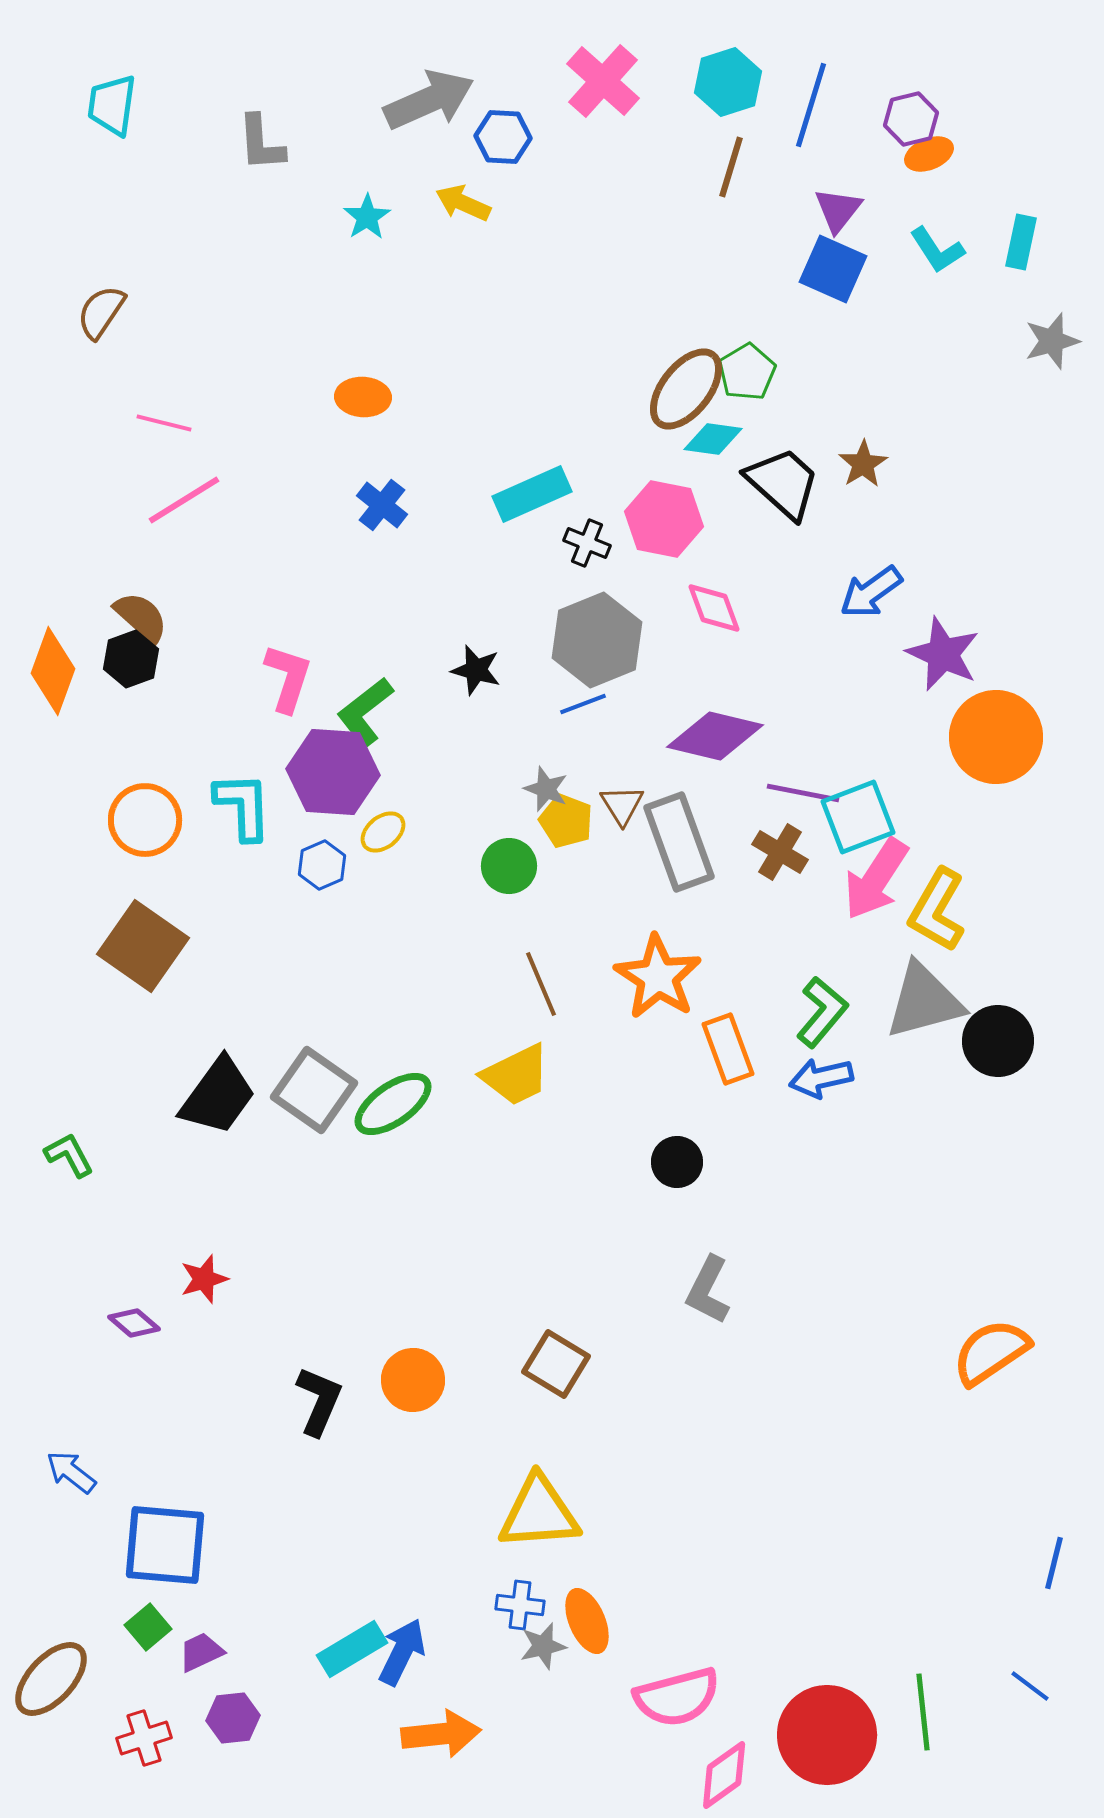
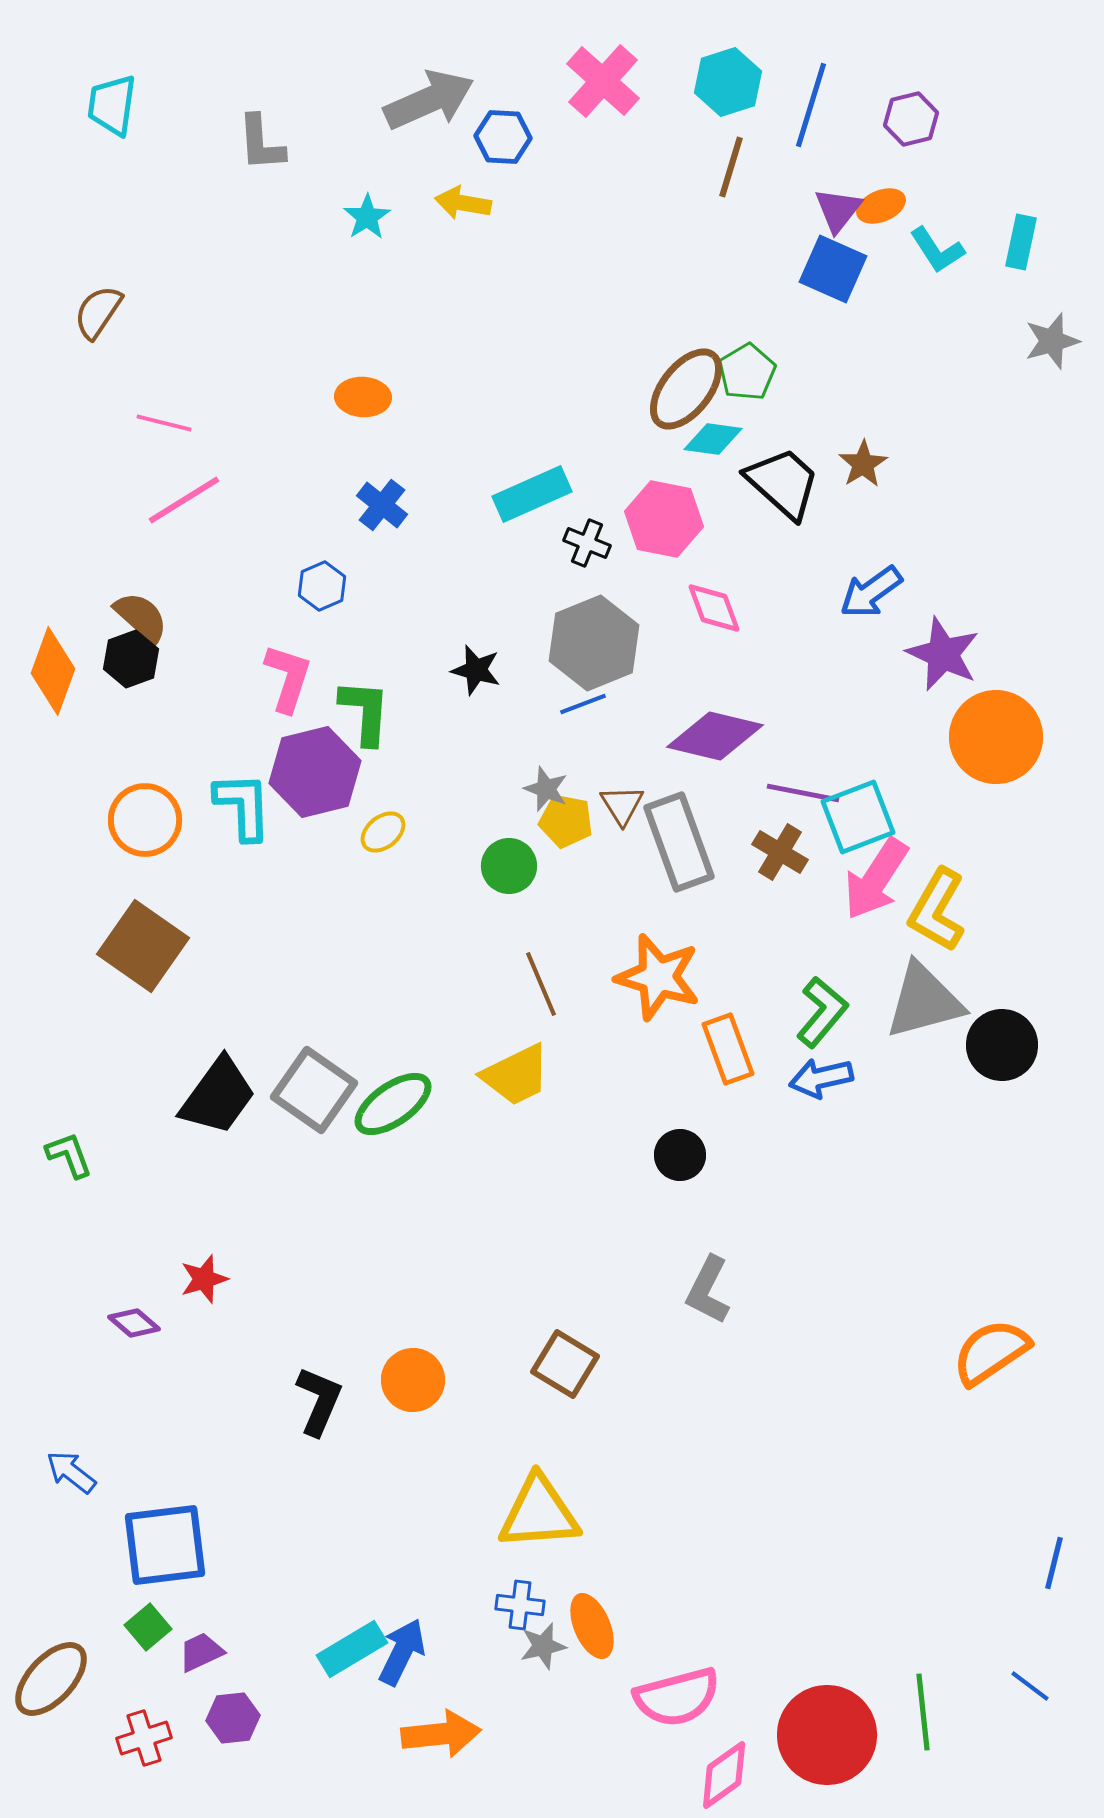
orange ellipse at (929, 154): moved 48 px left, 52 px down
yellow arrow at (463, 203): rotated 14 degrees counterclockwise
brown semicircle at (101, 312): moved 3 px left
gray hexagon at (597, 640): moved 3 px left, 3 px down
green L-shape at (365, 712): rotated 132 degrees clockwise
purple hexagon at (333, 772): moved 18 px left; rotated 18 degrees counterclockwise
yellow pentagon at (566, 821): rotated 10 degrees counterclockwise
blue hexagon at (322, 865): moved 279 px up
orange star at (658, 977): rotated 16 degrees counterclockwise
black circle at (998, 1041): moved 4 px right, 4 px down
green L-shape at (69, 1155): rotated 8 degrees clockwise
black circle at (677, 1162): moved 3 px right, 7 px up
brown square at (556, 1364): moved 9 px right
blue square at (165, 1545): rotated 12 degrees counterclockwise
orange ellipse at (587, 1621): moved 5 px right, 5 px down
